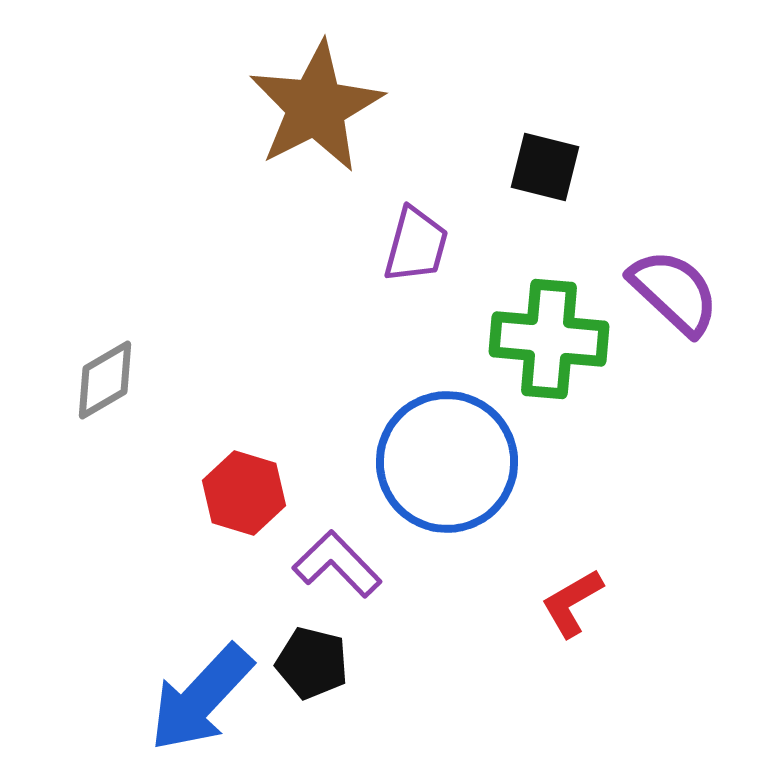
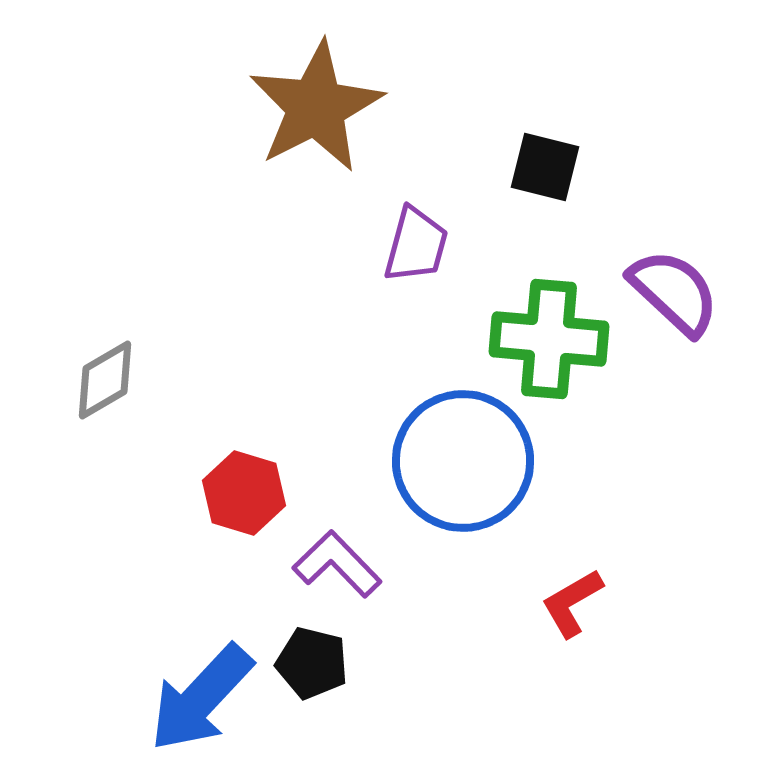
blue circle: moved 16 px right, 1 px up
